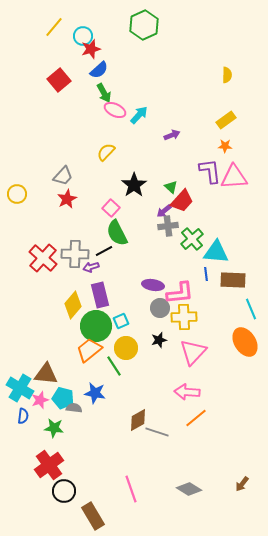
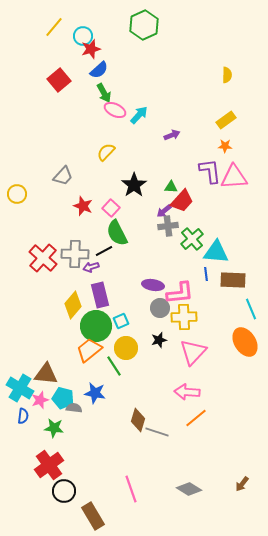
green triangle at (171, 187): rotated 40 degrees counterclockwise
red star at (67, 199): moved 16 px right, 7 px down; rotated 24 degrees counterclockwise
brown diamond at (138, 420): rotated 45 degrees counterclockwise
